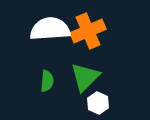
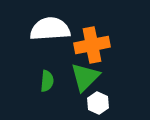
orange cross: moved 4 px right, 14 px down; rotated 12 degrees clockwise
